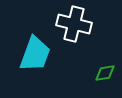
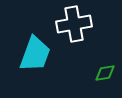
white cross: rotated 24 degrees counterclockwise
